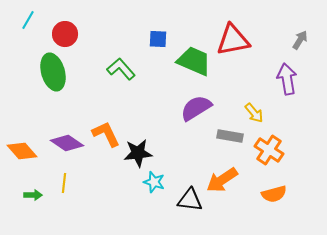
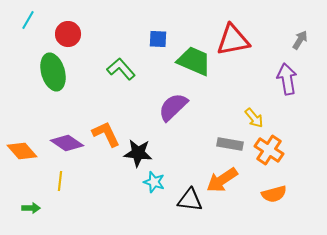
red circle: moved 3 px right
purple semicircle: moved 23 px left, 1 px up; rotated 12 degrees counterclockwise
yellow arrow: moved 5 px down
gray rectangle: moved 8 px down
black star: rotated 12 degrees clockwise
yellow line: moved 4 px left, 2 px up
green arrow: moved 2 px left, 13 px down
